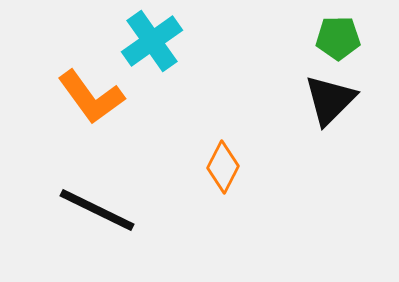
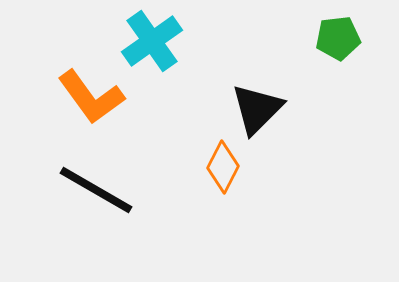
green pentagon: rotated 6 degrees counterclockwise
black triangle: moved 73 px left, 9 px down
black line: moved 1 px left, 20 px up; rotated 4 degrees clockwise
